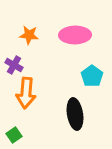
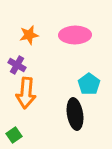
orange star: rotated 18 degrees counterclockwise
purple cross: moved 3 px right
cyan pentagon: moved 3 px left, 8 px down
